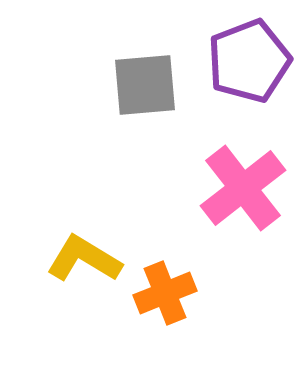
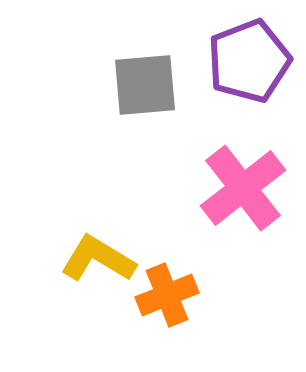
yellow L-shape: moved 14 px right
orange cross: moved 2 px right, 2 px down
